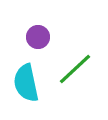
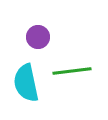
green line: moved 3 px left, 2 px down; rotated 36 degrees clockwise
